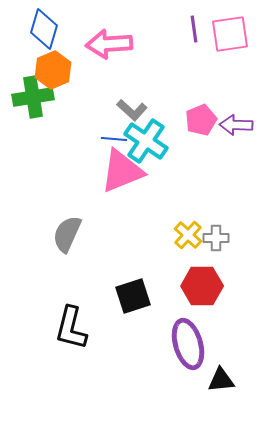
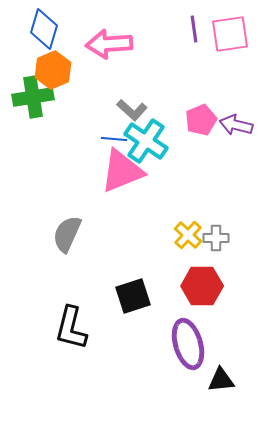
purple arrow: rotated 12 degrees clockwise
